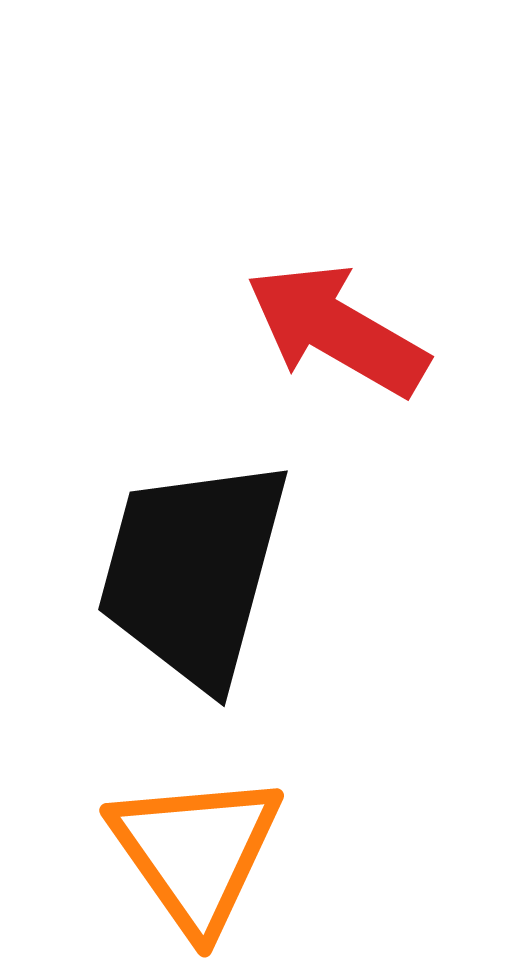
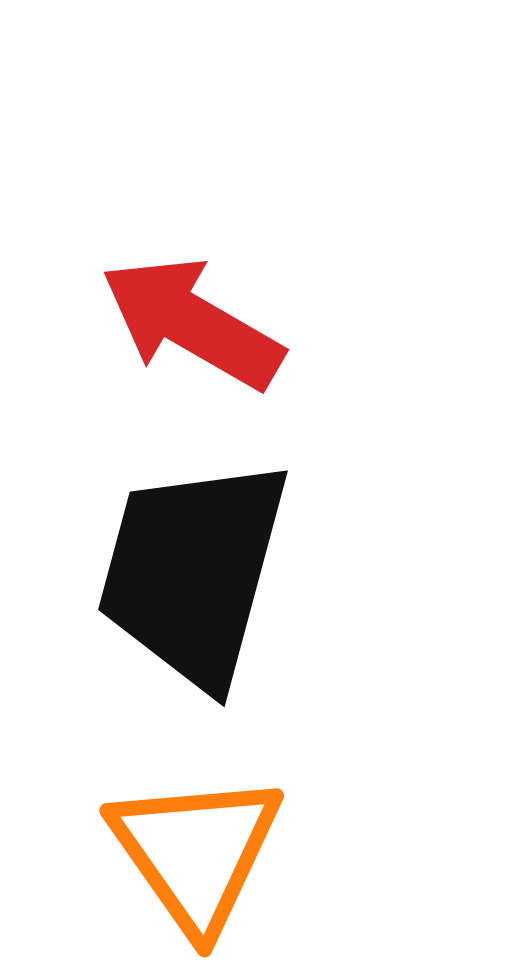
red arrow: moved 145 px left, 7 px up
